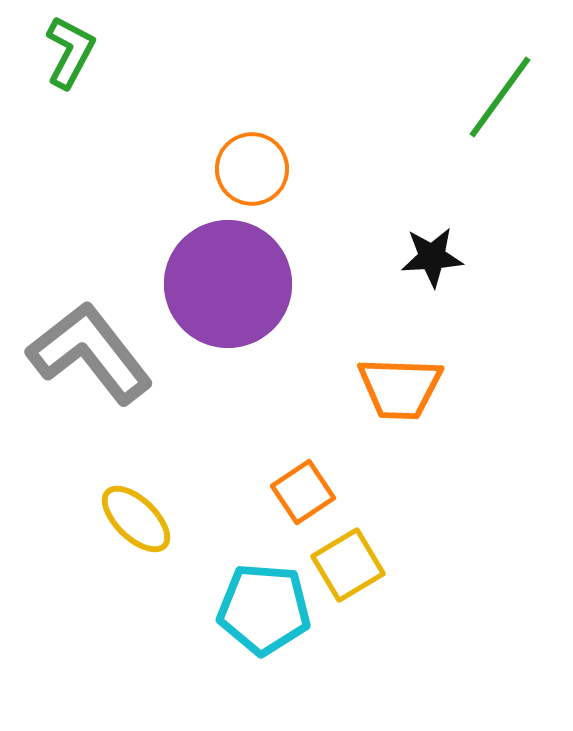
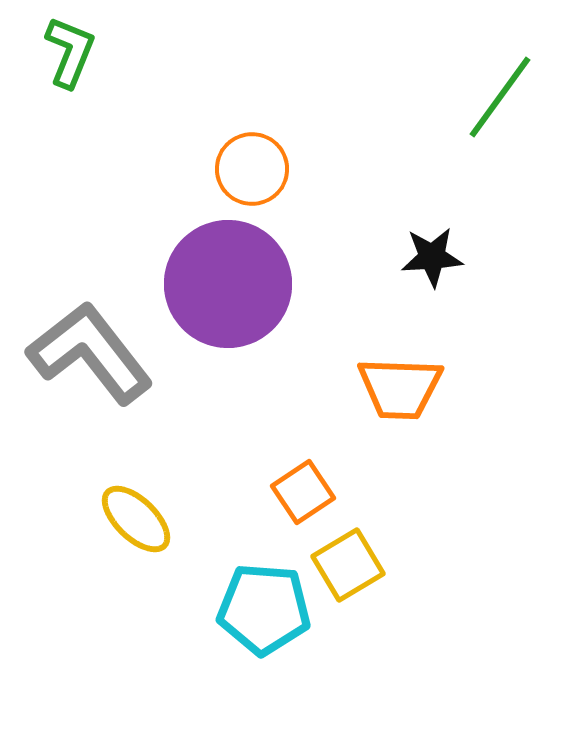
green L-shape: rotated 6 degrees counterclockwise
